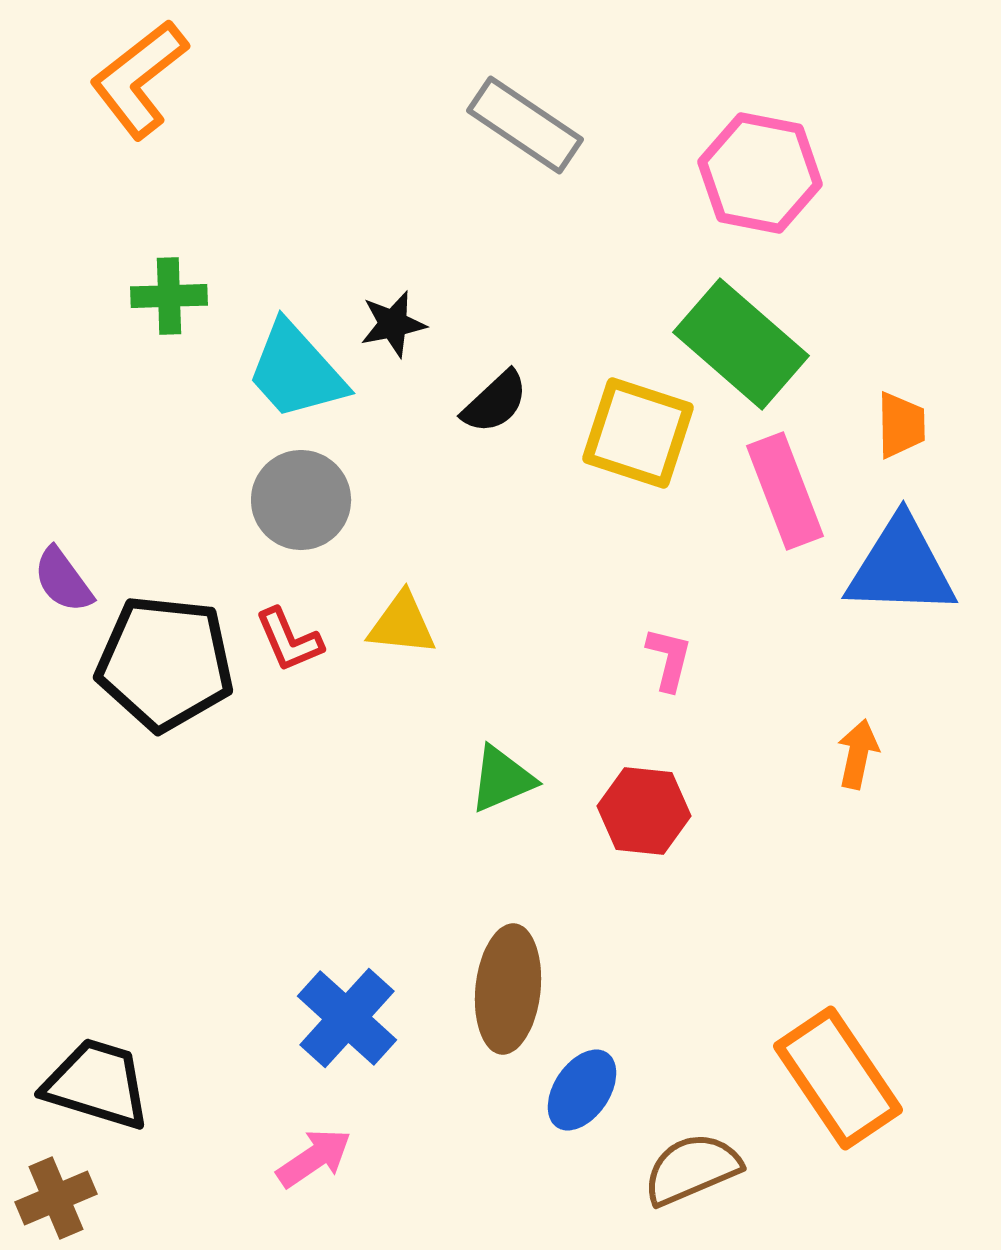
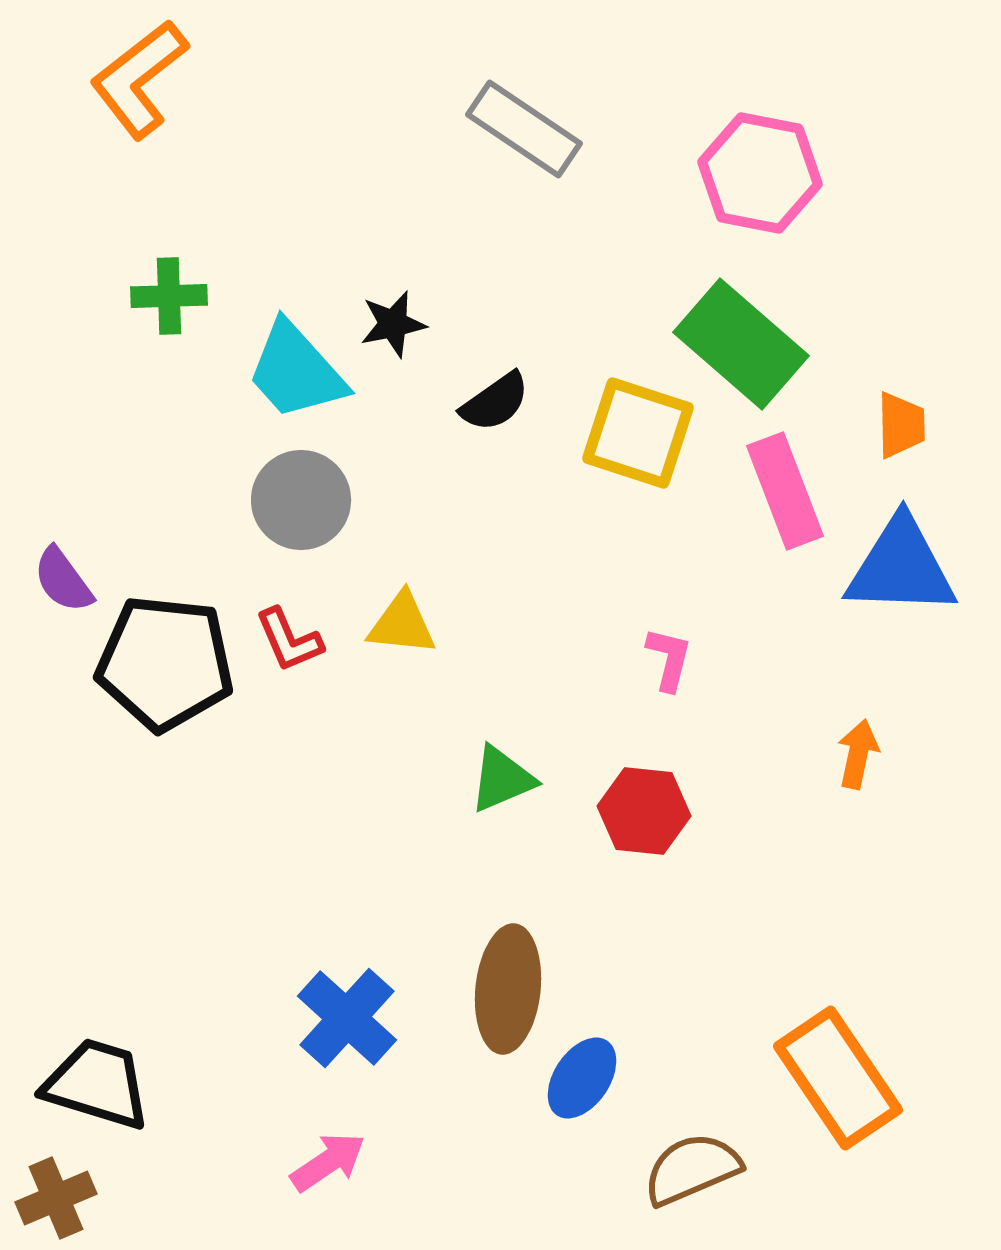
gray rectangle: moved 1 px left, 4 px down
black semicircle: rotated 8 degrees clockwise
blue ellipse: moved 12 px up
pink arrow: moved 14 px right, 4 px down
